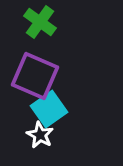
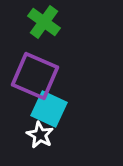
green cross: moved 4 px right
cyan square: rotated 30 degrees counterclockwise
